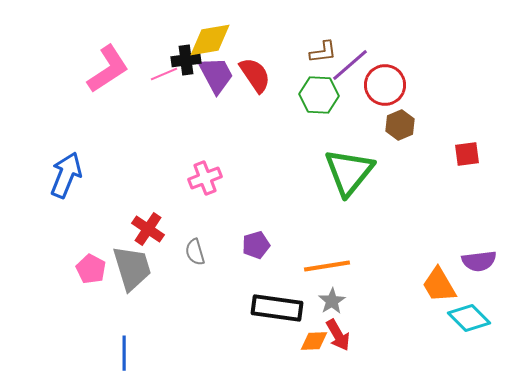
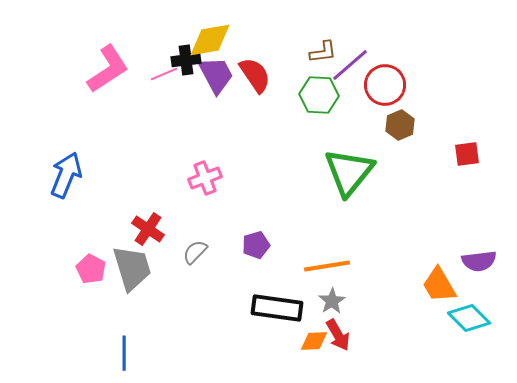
gray semicircle: rotated 60 degrees clockwise
